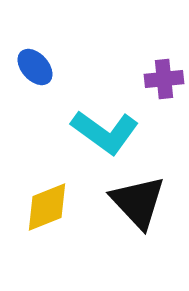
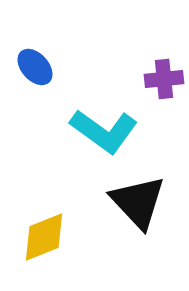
cyan L-shape: moved 1 px left, 1 px up
yellow diamond: moved 3 px left, 30 px down
